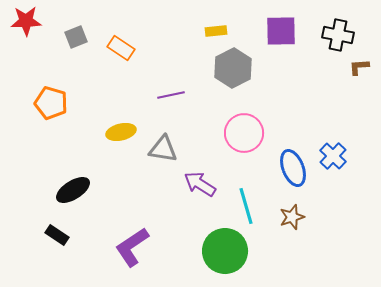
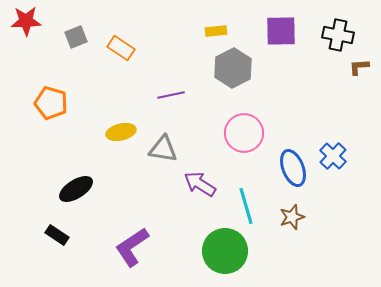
black ellipse: moved 3 px right, 1 px up
